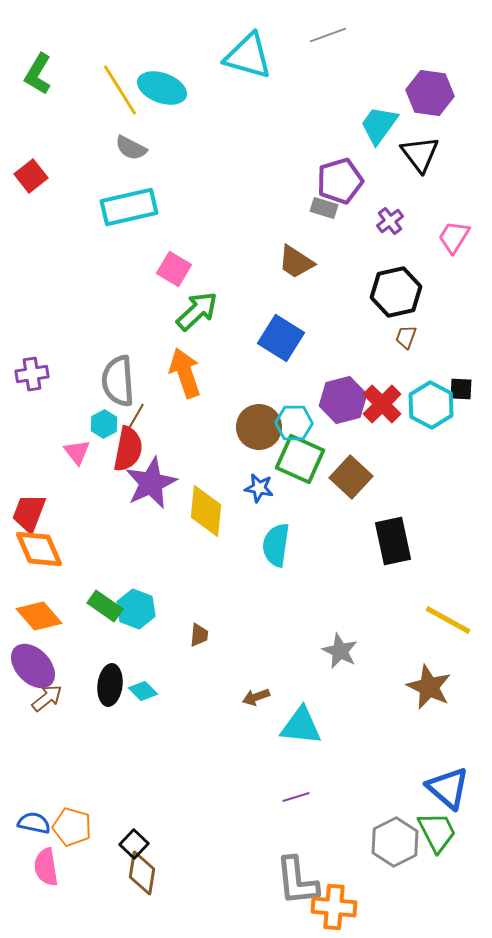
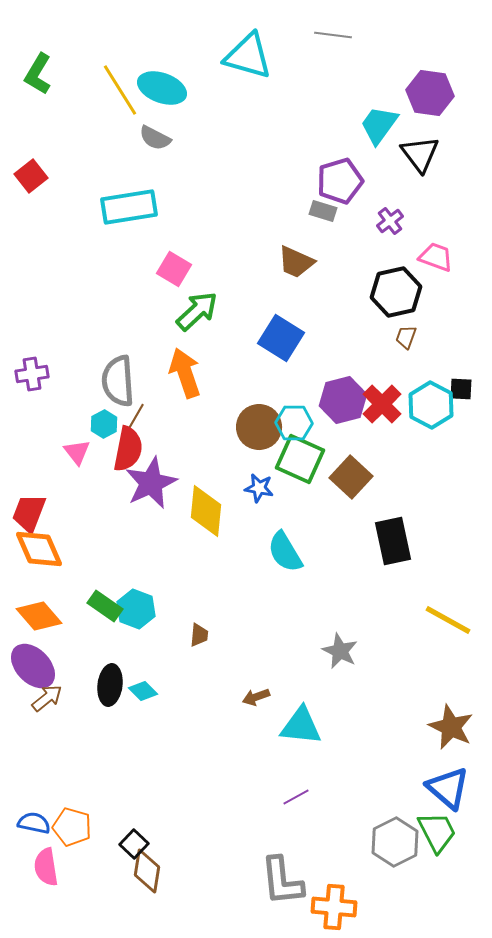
gray line at (328, 35): moved 5 px right; rotated 27 degrees clockwise
gray semicircle at (131, 148): moved 24 px right, 10 px up
cyan rectangle at (129, 207): rotated 4 degrees clockwise
gray rectangle at (324, 208): moved 1 px left, 3 px down
pink trapezoid at (454, 237): moved 18 px left, 20 px down; rotated 78 degrees clockwise
brown trapezoid at (296, 262): rotated 9 degrees counterclockwise
cyan semicircle at (276, 545): moved 9 px right, 7 px down; rotated 39 degrees counterclockwise
brown star at (429, 687): moved 22 px right, 40 px down
purple line at (296, 797): rotated 12 degrees counterclockwise
brown diamond at (142, 873): moved 5 px right, 2 px up
gray L-shape at (297, 881): moved 15 px left
